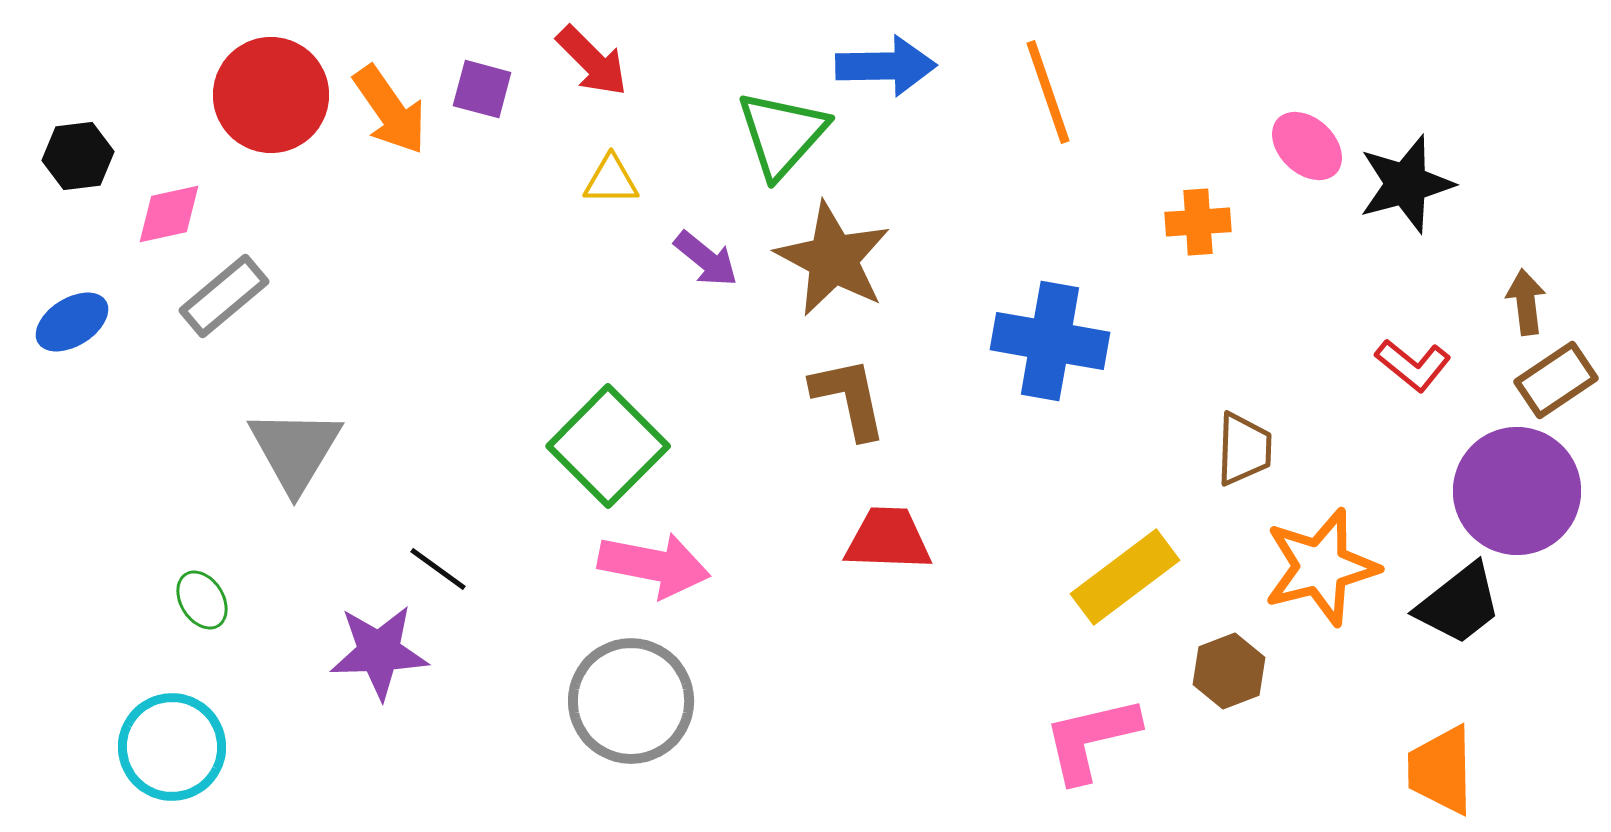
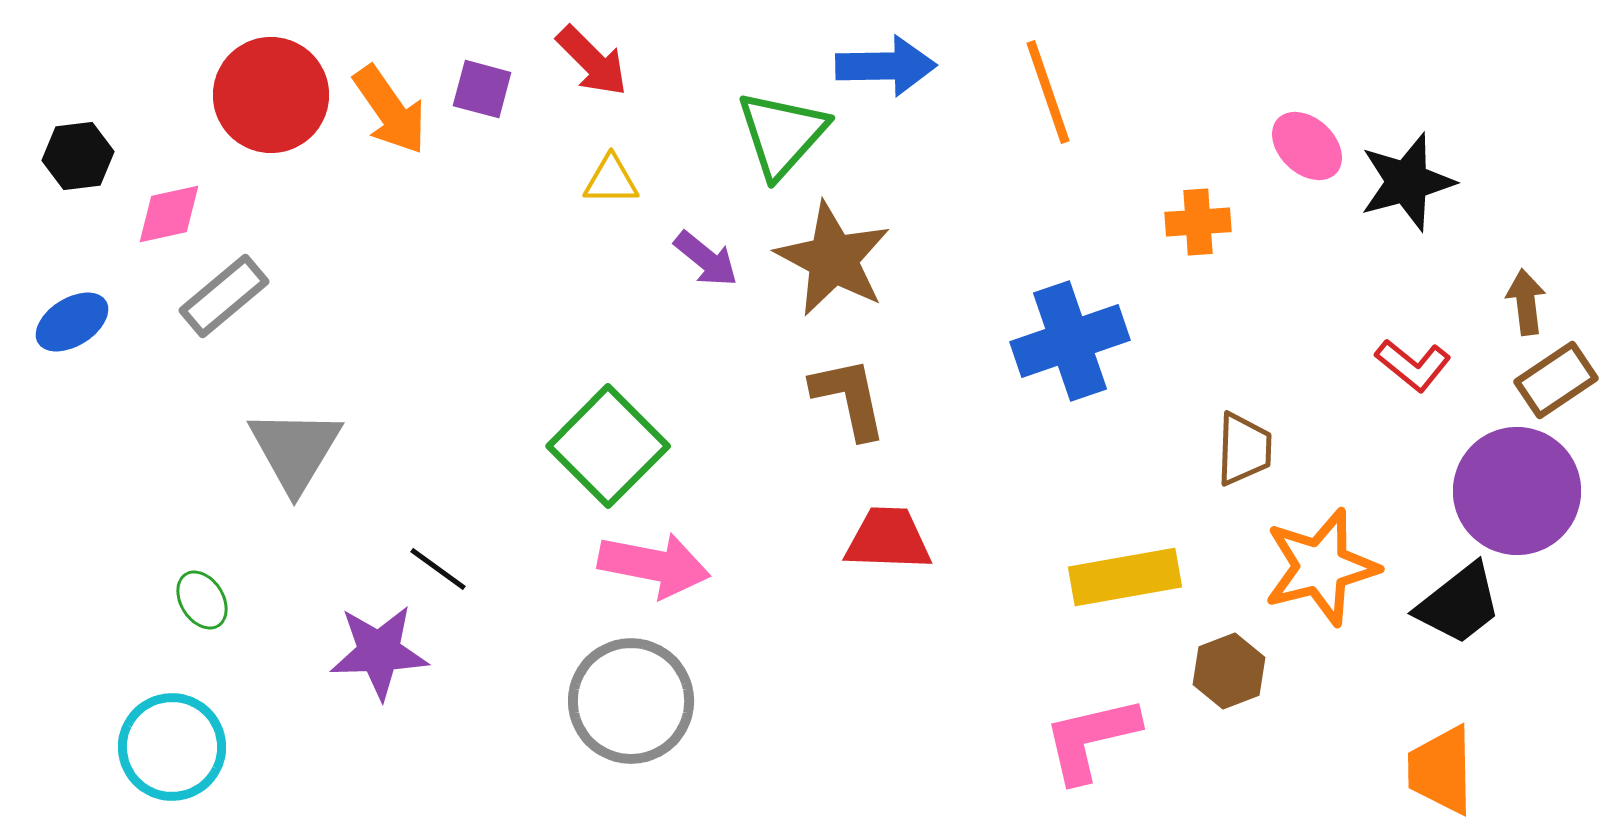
black star: moved 1 px right, 2 px up
blue cross: moved 20 px right; rotated 29 degrees counterclockwise
yellow rectangle: rotated 27 degrees clockwise
